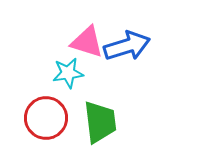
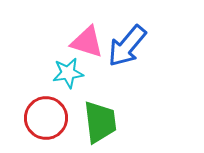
blue arrow: rotated 147 degrees clockwise
